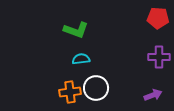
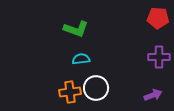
green L-shape: moved 1 px up
